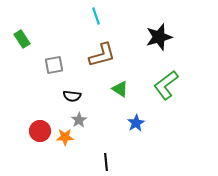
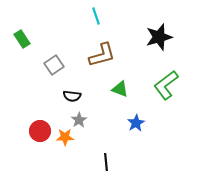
gray square: rotated 24 degrees counterclockwise
green triangle: rotated 12 degrees counterclockwise
